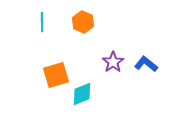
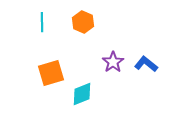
orange square: moved 5 px left, 2 px up
